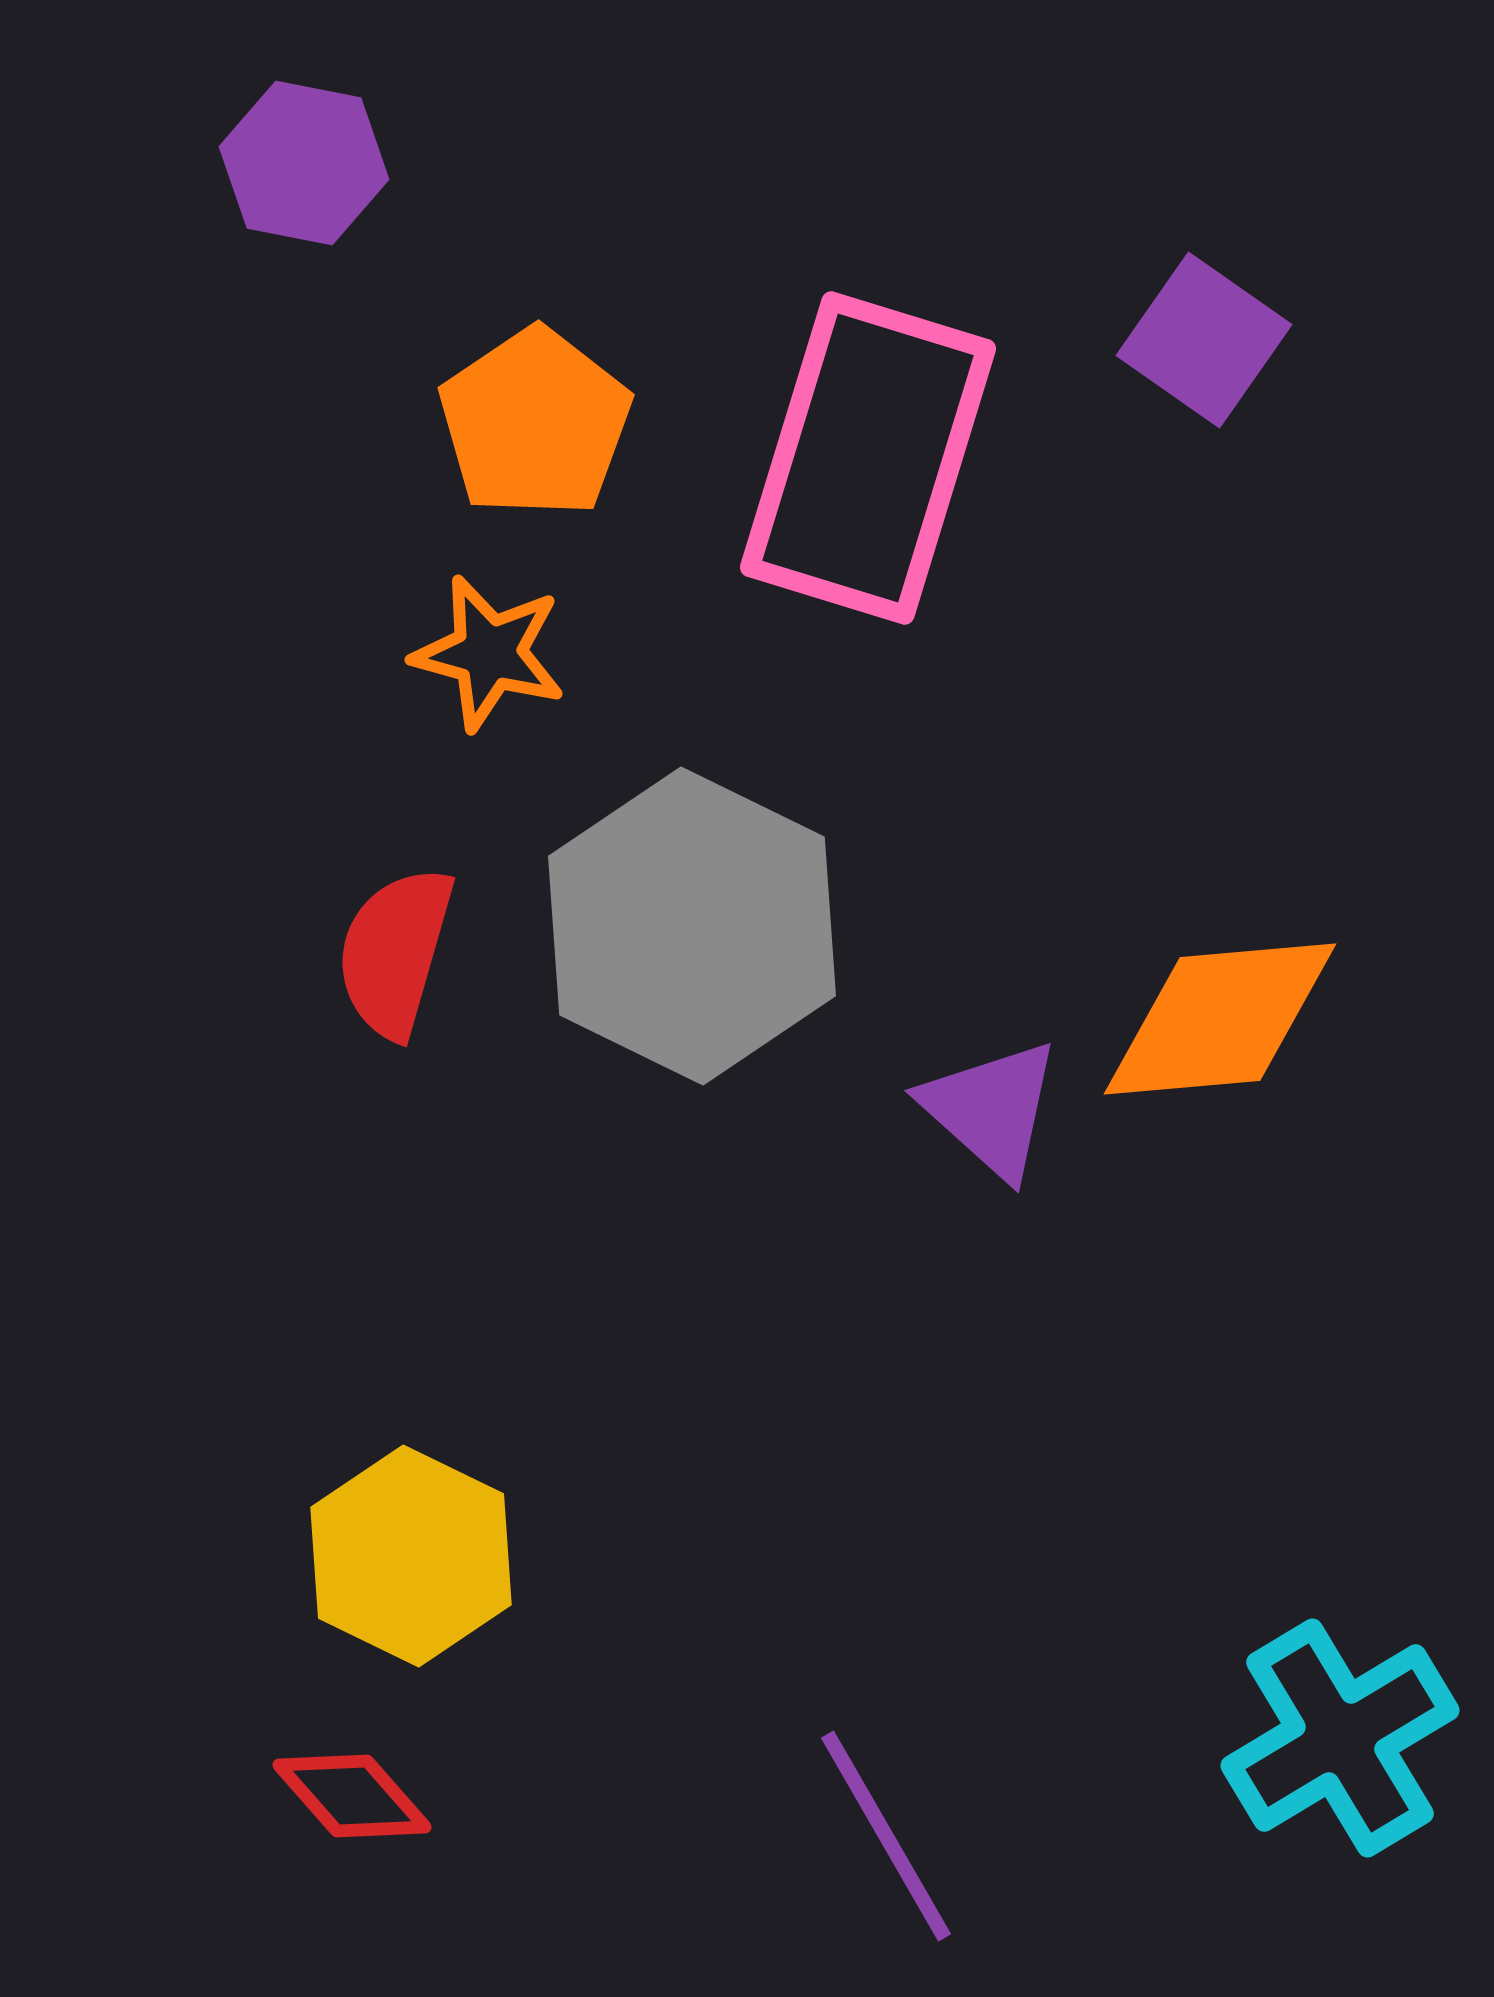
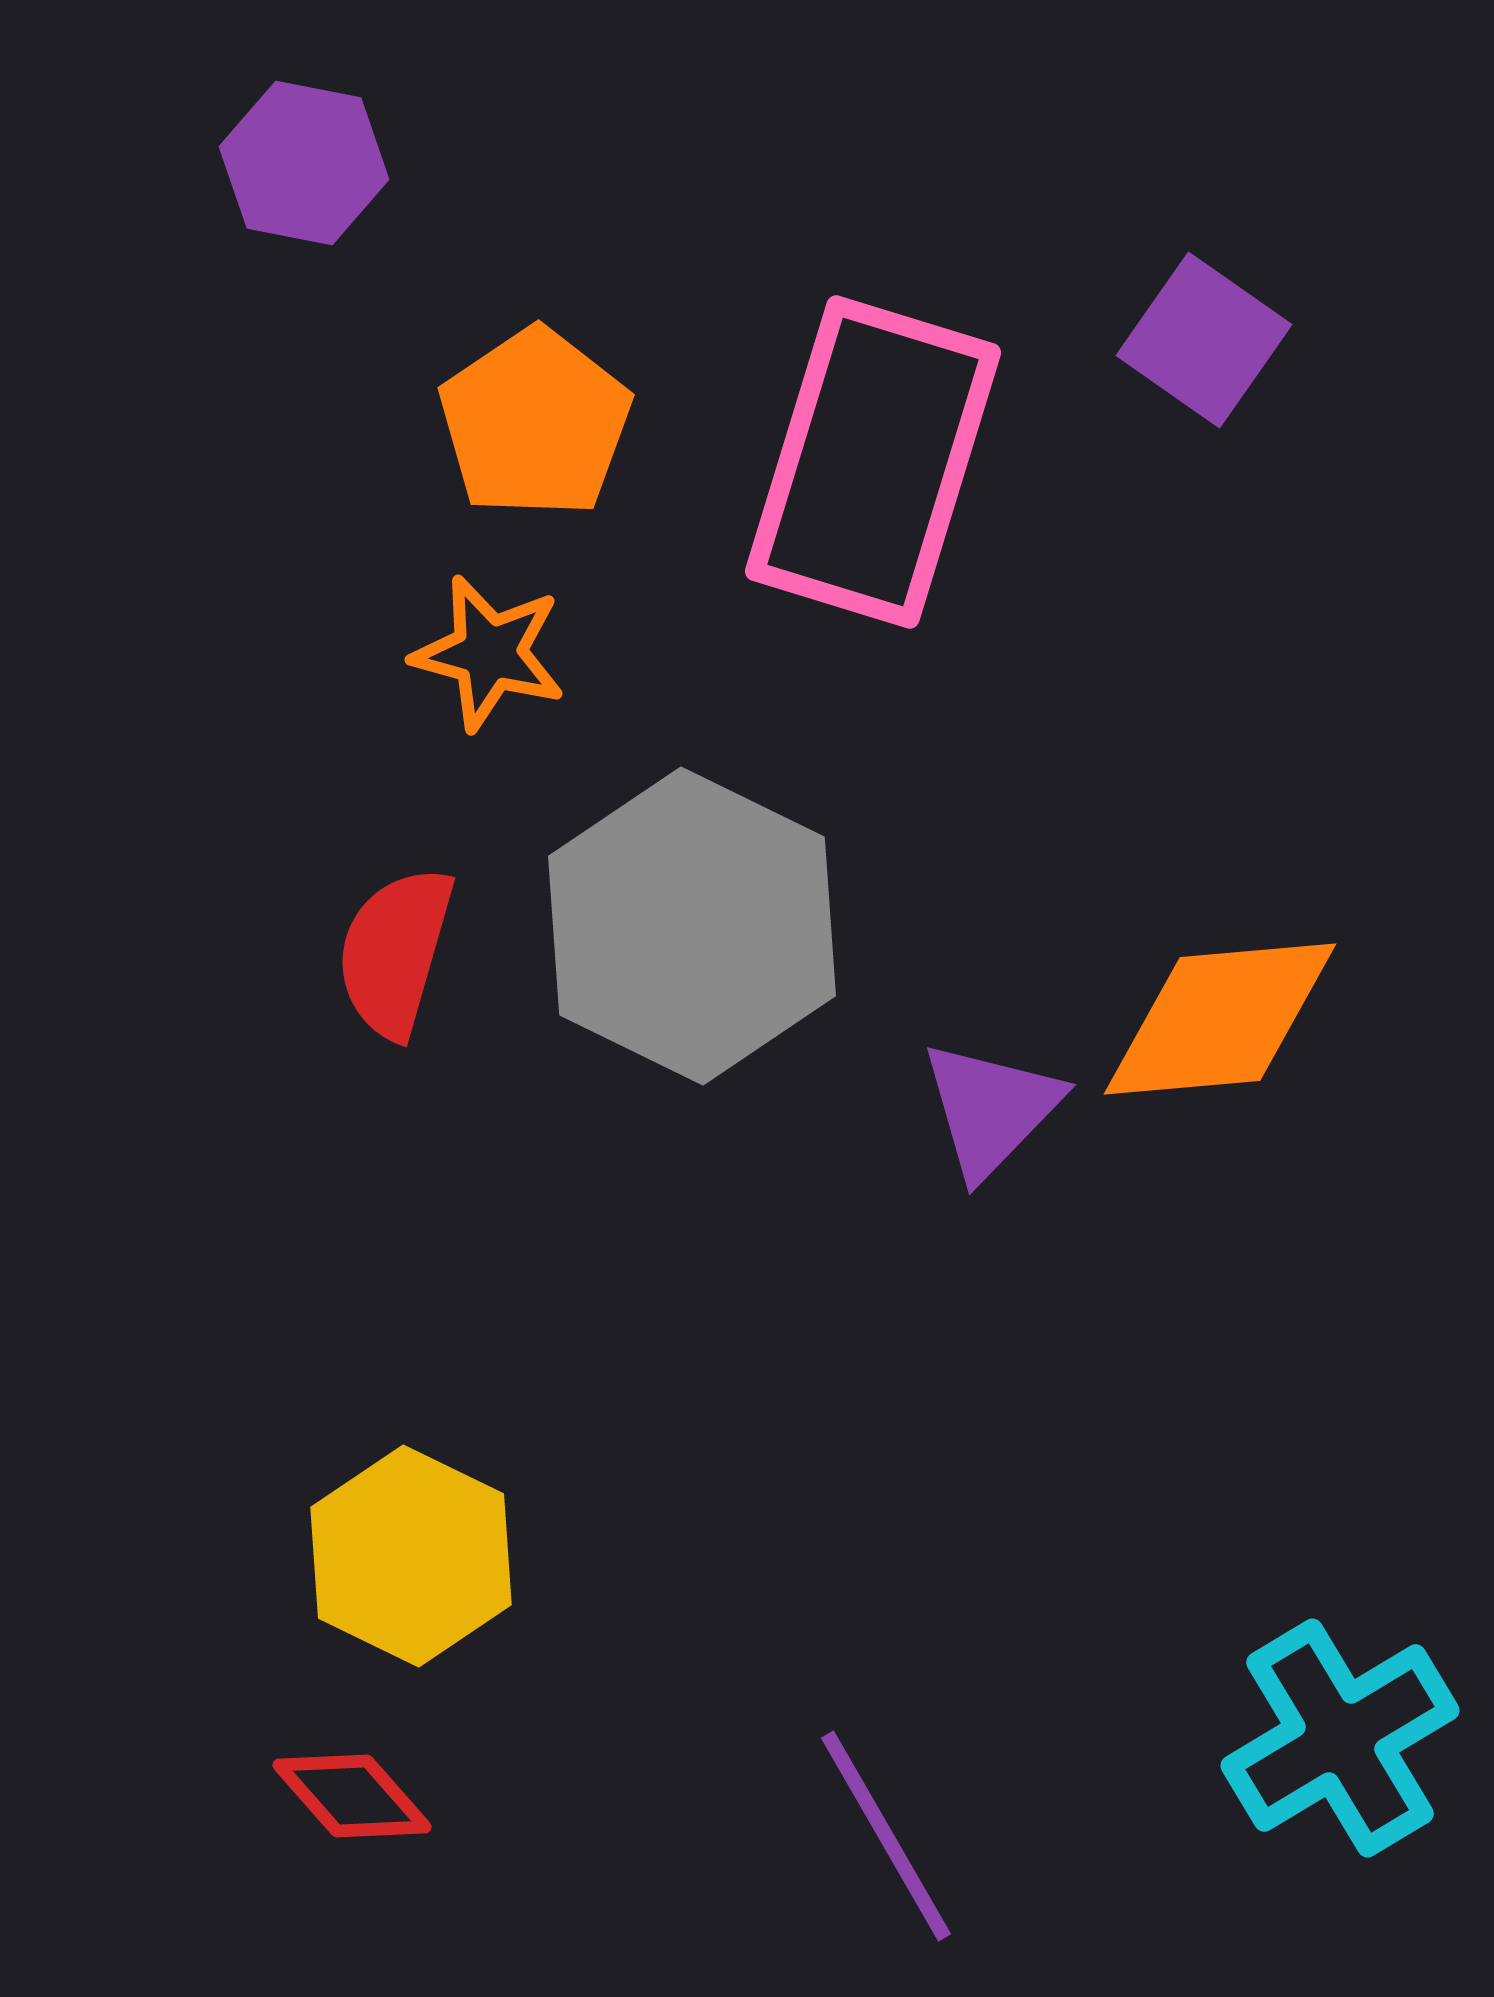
pink rectangle: moved 5 px right, 4 px down
purple triangle: rotated 32 degrees clockwise
